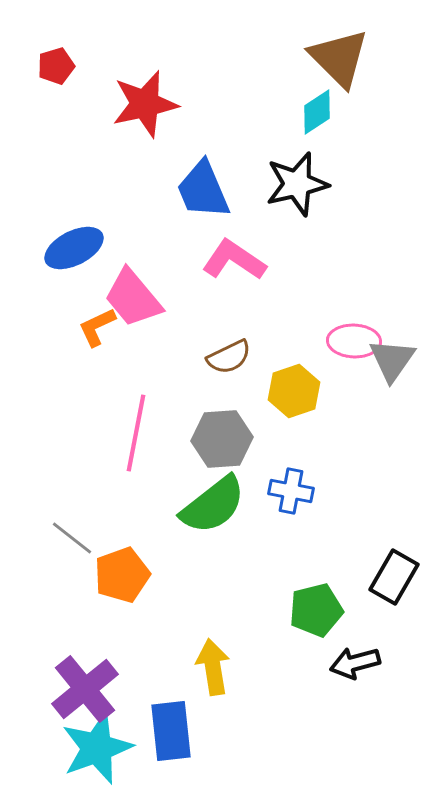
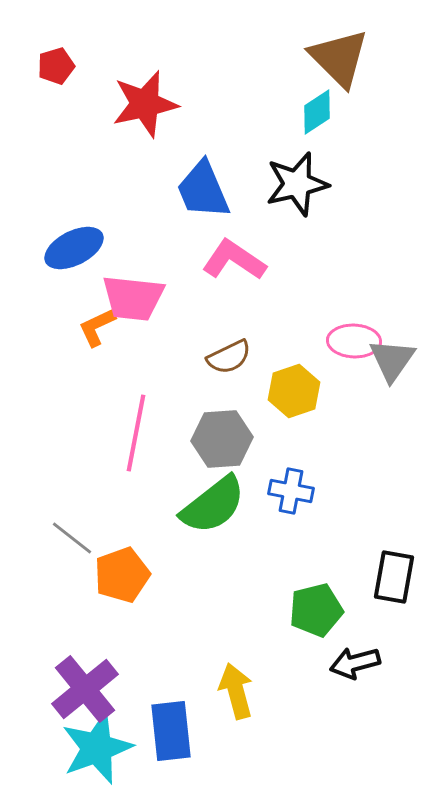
pink trapezoid: rotated 44 degrees counterclockwise
black rectangle: rotated 20 degrees counterclockwise
yellow arrow: moved 23 px right, 24 px down; rotated 6 degrees counterclockwise
